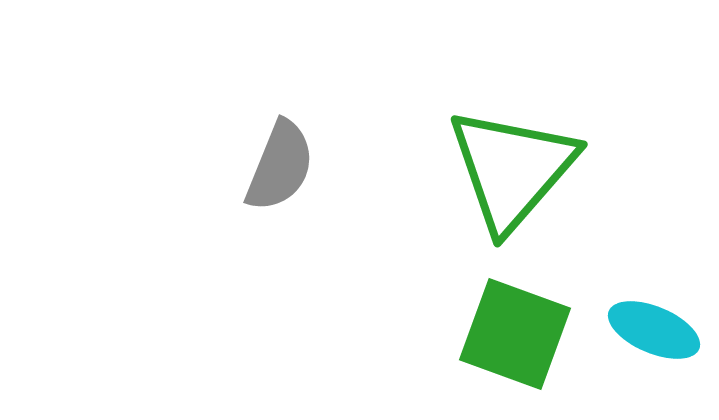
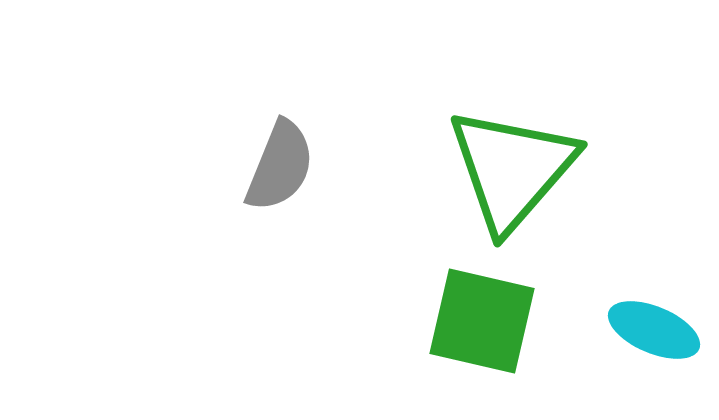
green square: moved 33 px left, 13 px up; rotated 7 degrees counterclockwise
